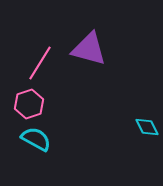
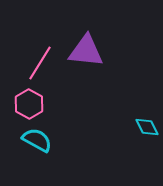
purple triangle: moved 3 px left, 2 px down; rotated 9 degrees counterclockwise
pink hexagon: rotated 12 degrees counterclockwise
cyan semicircle: moved 1 px right, 1 px down
